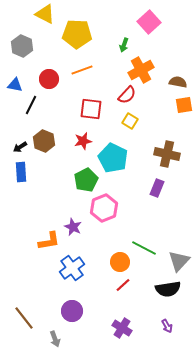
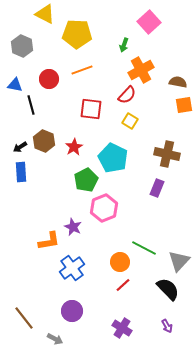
black line: rotated 42 degrees counterclockwise
red star: moved 9 px left, 6 px down; rotated 18 degrees counterclockwise
black semicircle: rotated 125 degrees counterclockwise
gray arrow: rotated 42 degrees counterclockwise
